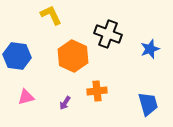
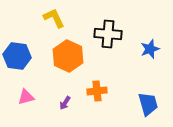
yellow L-shape: moved 3 px right, 3 px down
black cross: rotated 16 degrees counterclockwise
orange hexagon: moved 5 px left
